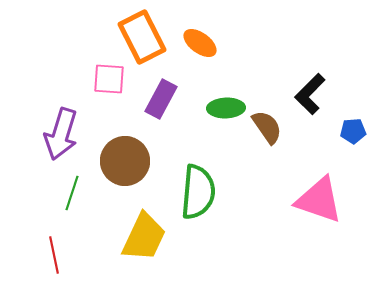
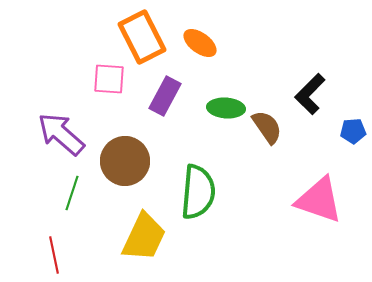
purple rectangle: moved 4 px right, 3 px up
green ellipse: rotated 6 degrees clockwise
purple arrow: rotated 114 degrees clockwise
